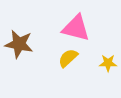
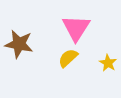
pink triangle: rotated 48 degrees clockwise
yellow star: rotated 30 degrees clockwise
